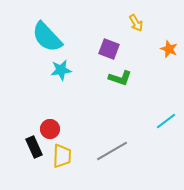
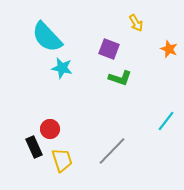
cyan star: moved 1 px right, 2 px up; rotated 20 degrees clockwise
cyan line: rotated 15 degrees counterclockwise
gray line: rotated 16 degrees counterclockwise
yellow trapezoid: moved 4 px down; rotated 20 degrees counterclockwise
